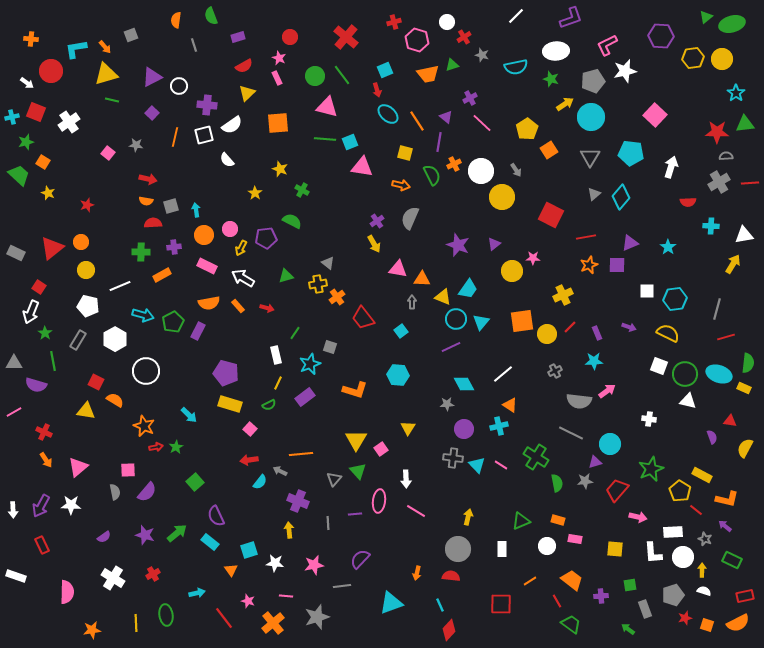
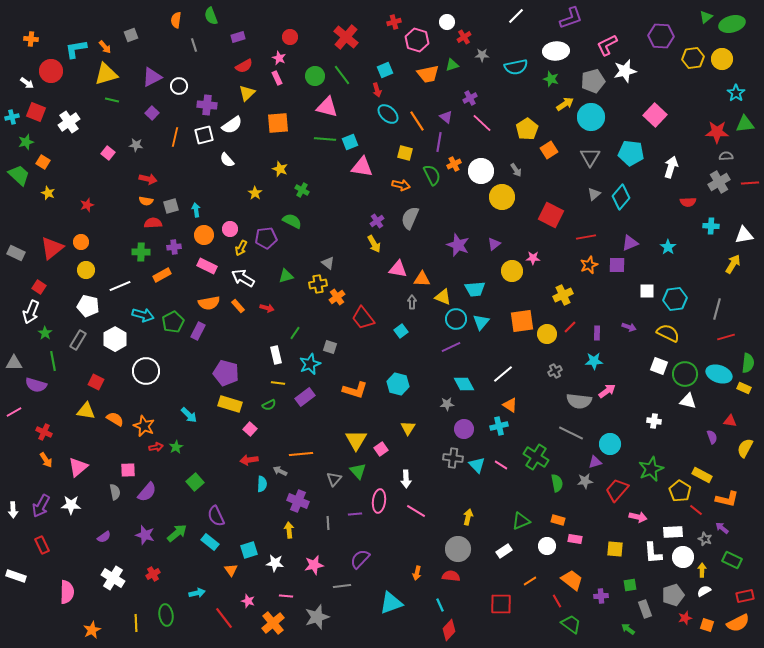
gray star at (482, 55): rotated 16 degrees counterclockwise
cyan trapezoid at (468, 289): moved 7 px right; rotated 50 degrees clockwise
purple rectangle at (597, 333): rotated 24 degrees clockwise
cyan hexagon at (398, 375): moved 9 px down; rotated 10 degrees clockwise
yellow line at (278, 383): rotated 72 degrees clockwise
orange semicircle at (115, 400): moved 19 px down
white cross at (649, 419): moved 5 px right, 2 px down
cyan semicircle at (260, 482): moved 2 px right, 2 px down; rotated 35 degrees counterclockwise
purple arrow at (725, 526): moved 3 px left, 2 px down
white rectangle at (502, 549): moved 2 px right, 2 px down; rotated 56 degrees clockwise
white semicircle at (704, 591): rotated 48 degrees counterclockwise
orange star at (92, 630): rotated 18 degrees counterclockwise
